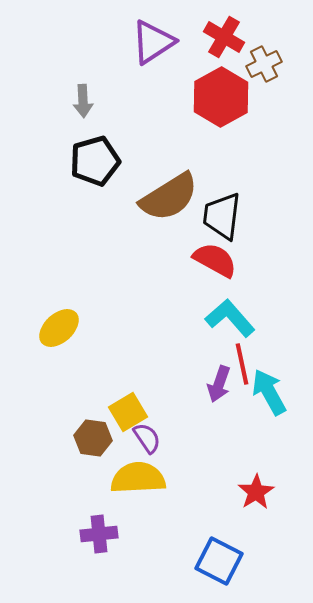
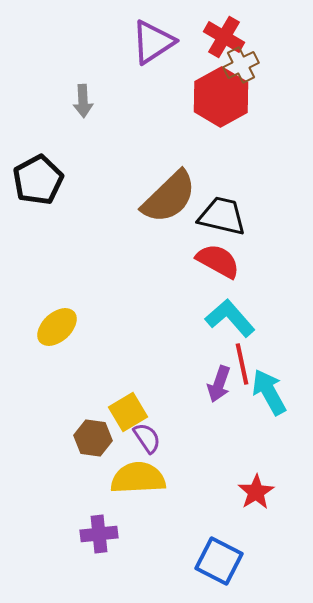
brown cross: moved 23 px left, 1 px down
black pentagon: moved 57 px left, 19 px down; rotated 12 degrees counterclockwise
brown semicircle: rotated 12 degrees counterclockwise
black trapezoid: rotated 96 degrees clockwise
red semicircle: moved 3 px right, 1 px down
yellow ellipse: moved 2 px left, 1 px up
